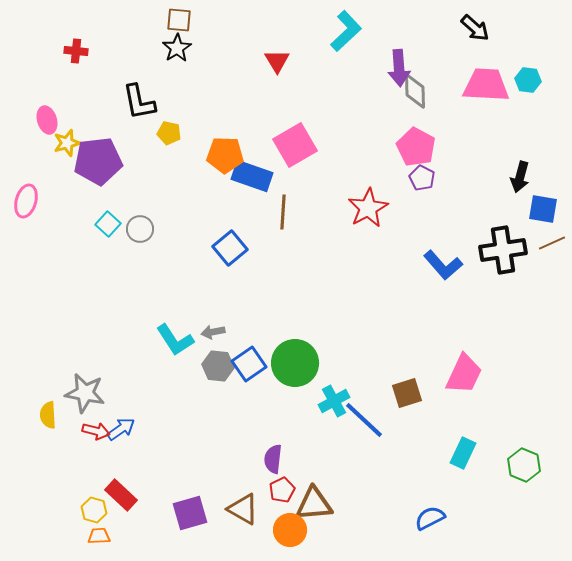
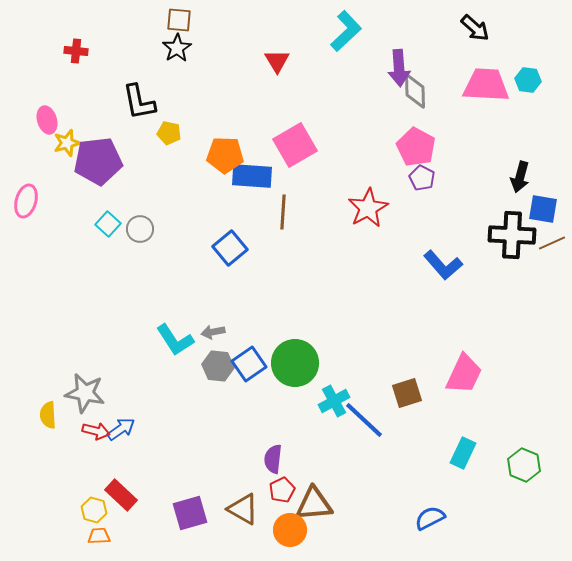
blue rectangle at (252, 176): rotated 15 degrees counterclockwise
black cross at (503, 250): moved 9 px right, 15 px up; rotated 12 degrees clockwise
